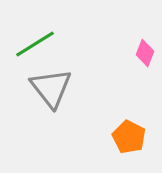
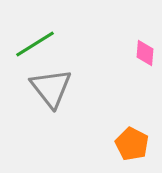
pink diamond: rotated 16 degrees counterclockwise
orange pentagon: moved 3 px right, 7 px down
